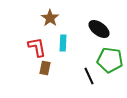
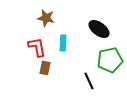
brown star: moved 4 px left; rotated 24 degrees counterclockwise
green pentagon: rotated 20 degrees counterclockwise
black line: moved 5 px down
